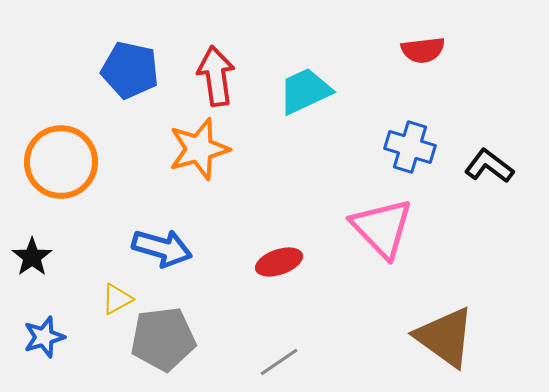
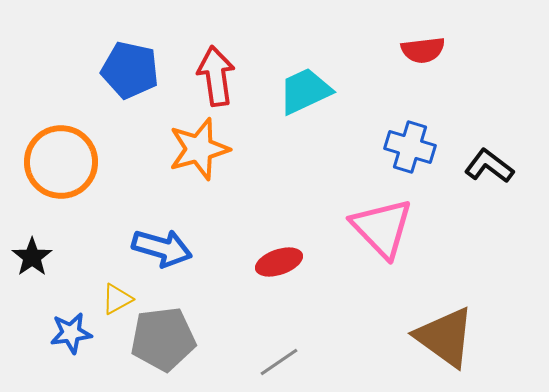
blue star: moved 27 px right, 4 px up; rotated 9 degrees clockwise
